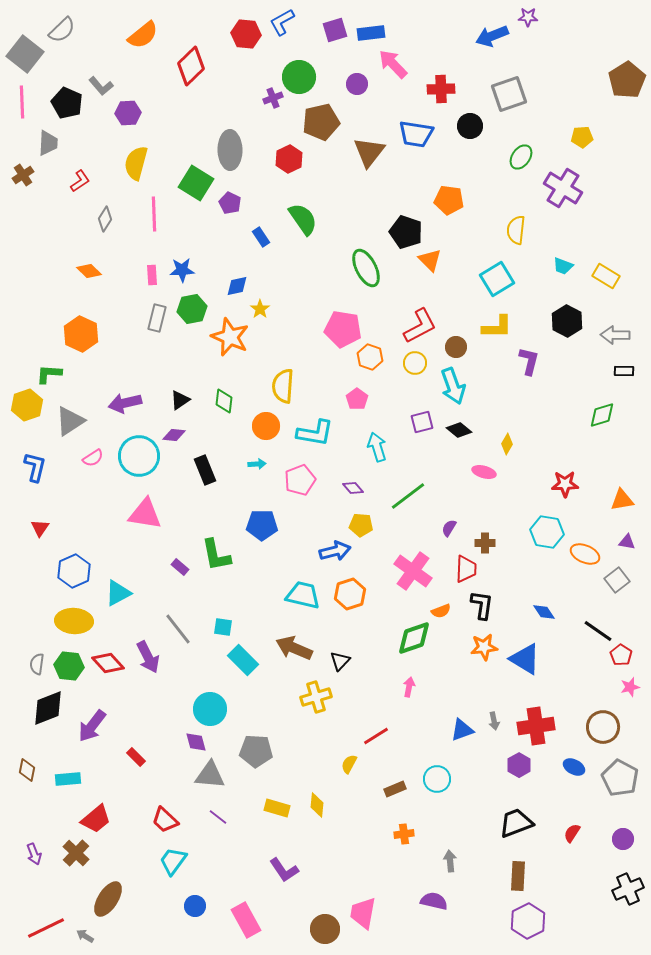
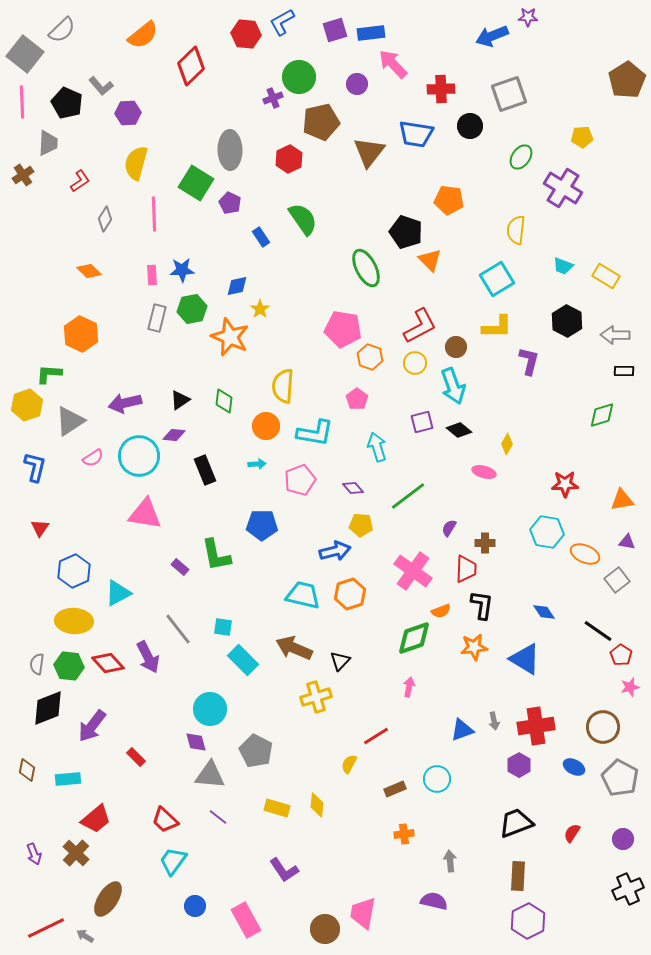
orange star at (484, 647): moved 10 px left
gray pentagon at (256, 751): rotated 24 degrees clockwise
